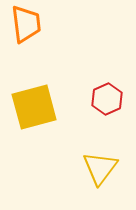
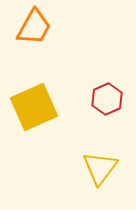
orange trapezoid: moved 8 px right, 3 px down; rotated 36 degrees clockwise
yellow square: rotated 9 degrees counterclockwise
